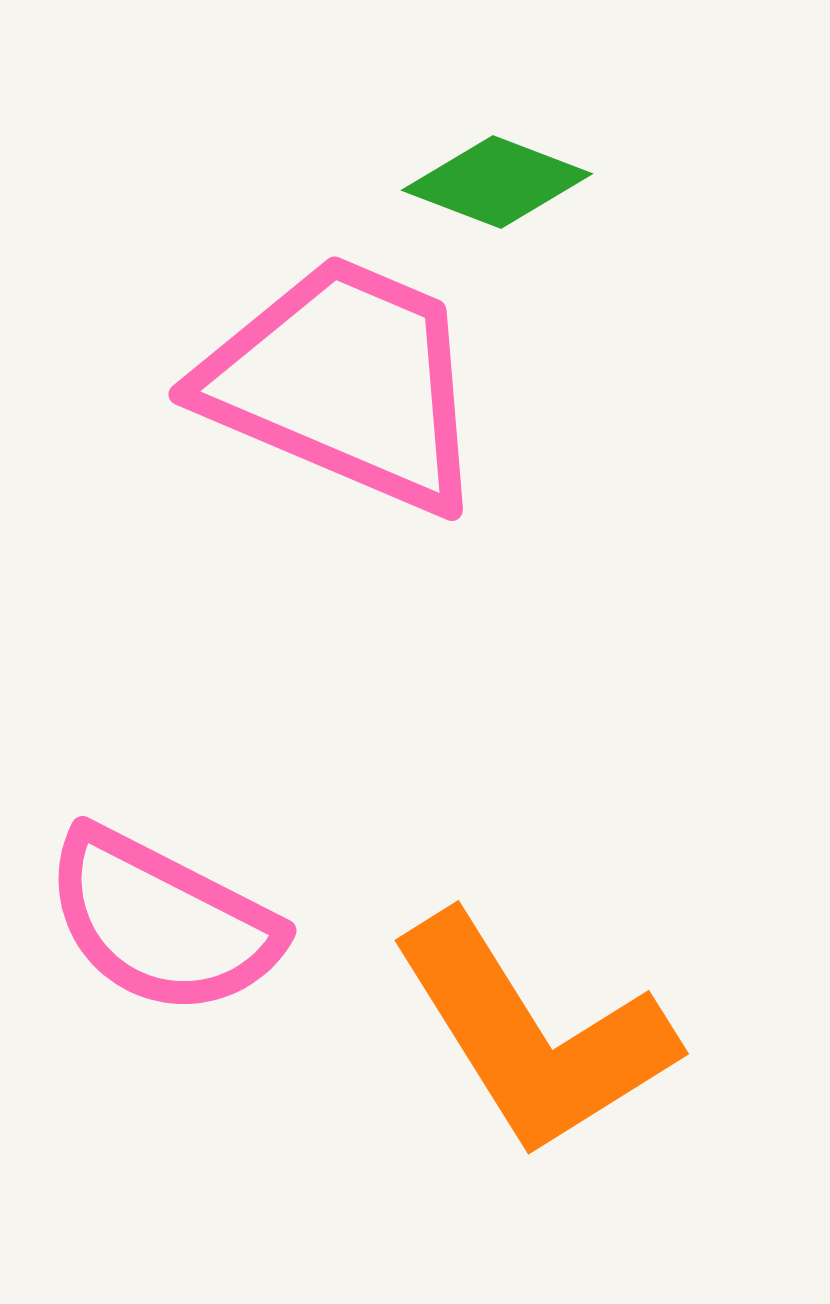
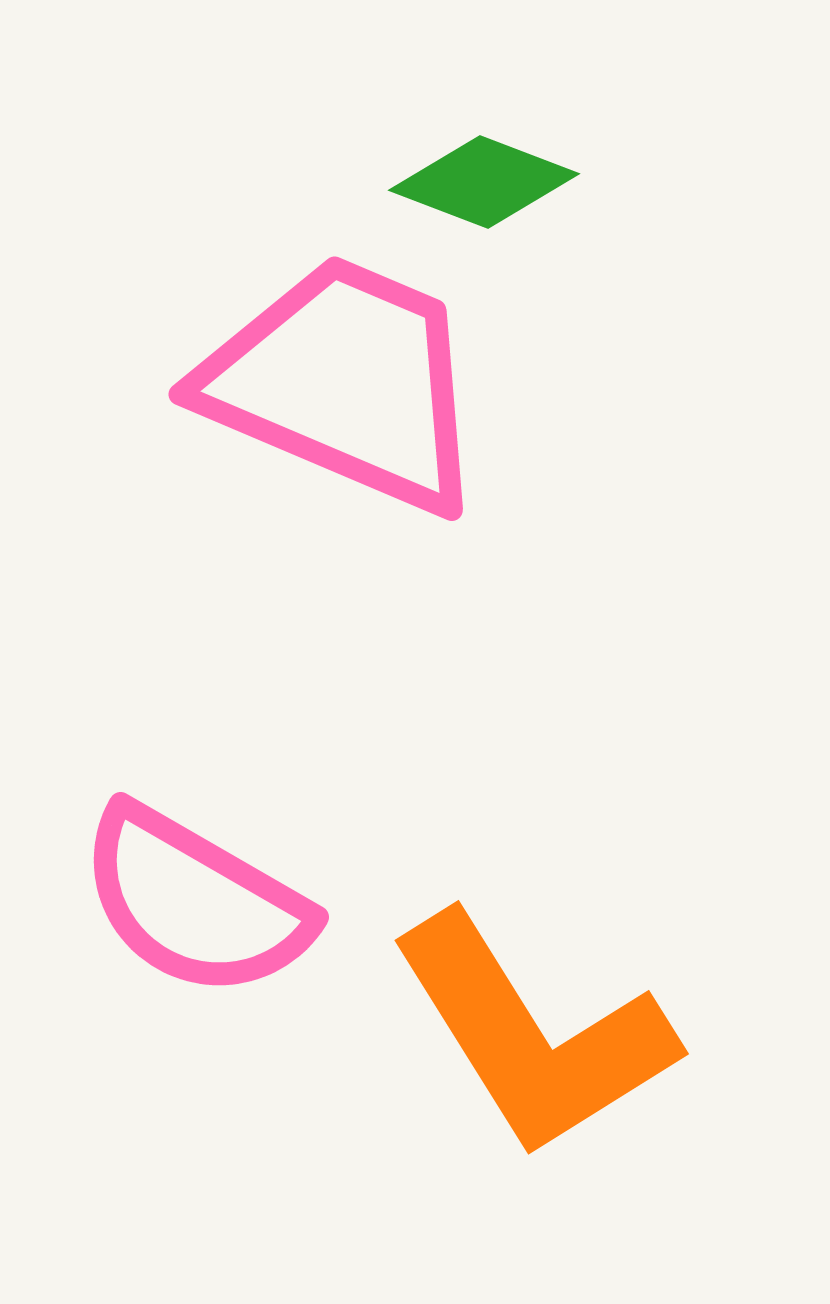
green diamond: moved 13 px left
pink semicircle: moved 33 px right, 20 px up; rotated 3 degrees clockwise
